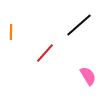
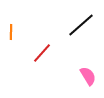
black line: moved 2 px right
red line: moved 3 px left
